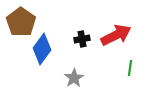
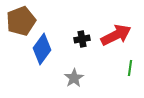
brown pentagon: moved 1 px up; rotated 16 degrees clockwise
